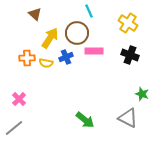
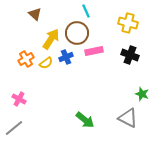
cyan line: moved 3 px left
yellow cross: rotated 18 degrees counterclockwise
yellow arrow: moved 1 px right, 1 px down
pink rectangle: rotated 12 degrees counterclockwise
orange cross: moved 1 px left, 1 px down; rotated 28 degrees counterclockwise
yellow semicircle: rotated 48 degrees counterclockwise
pink cross: rotated 16 degrees counterclockwise
